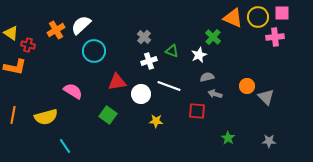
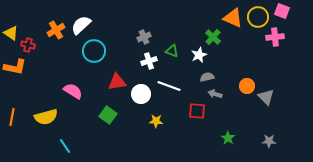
pink square: moved 2 px up; rotated 21 degrees clockwise
gray cross: rotated 24 degrees clockwise
orange line: moved 1 px left, 2 px down
